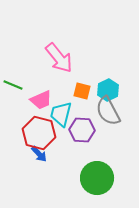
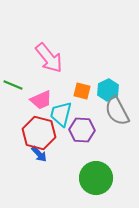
pink arrow: moved 10 px left
gray semicircle: moved 9 px right
green circle: moved 1 px left
